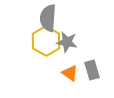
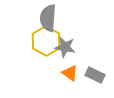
gray star: moved 2 px left, 5 px down
gray rectangle: moved 3 px right, 5 px down; rotated 48 degrees counterclockwise
